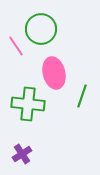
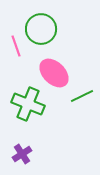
pink line: rotated 15 degrees clockwise
pink ellipse: rotated 32 degrees counterclockwise
green line: rotated 45 degrees clockwise
green cross: rotated 16 degrees clockwise
